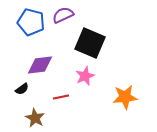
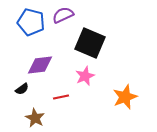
orange star: rotated 15 degrees counterclockwise
